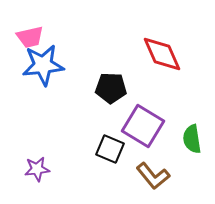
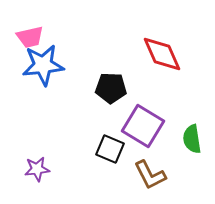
brown L-shape: moved 3 px left, 1 px up; rotated 12 degrees clockwise
